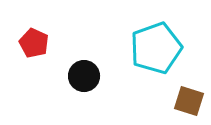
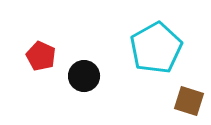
red pentagon: moved 7 px right, 13 px down
cyan pentagon: rotated 9 degrees counterclockwise
